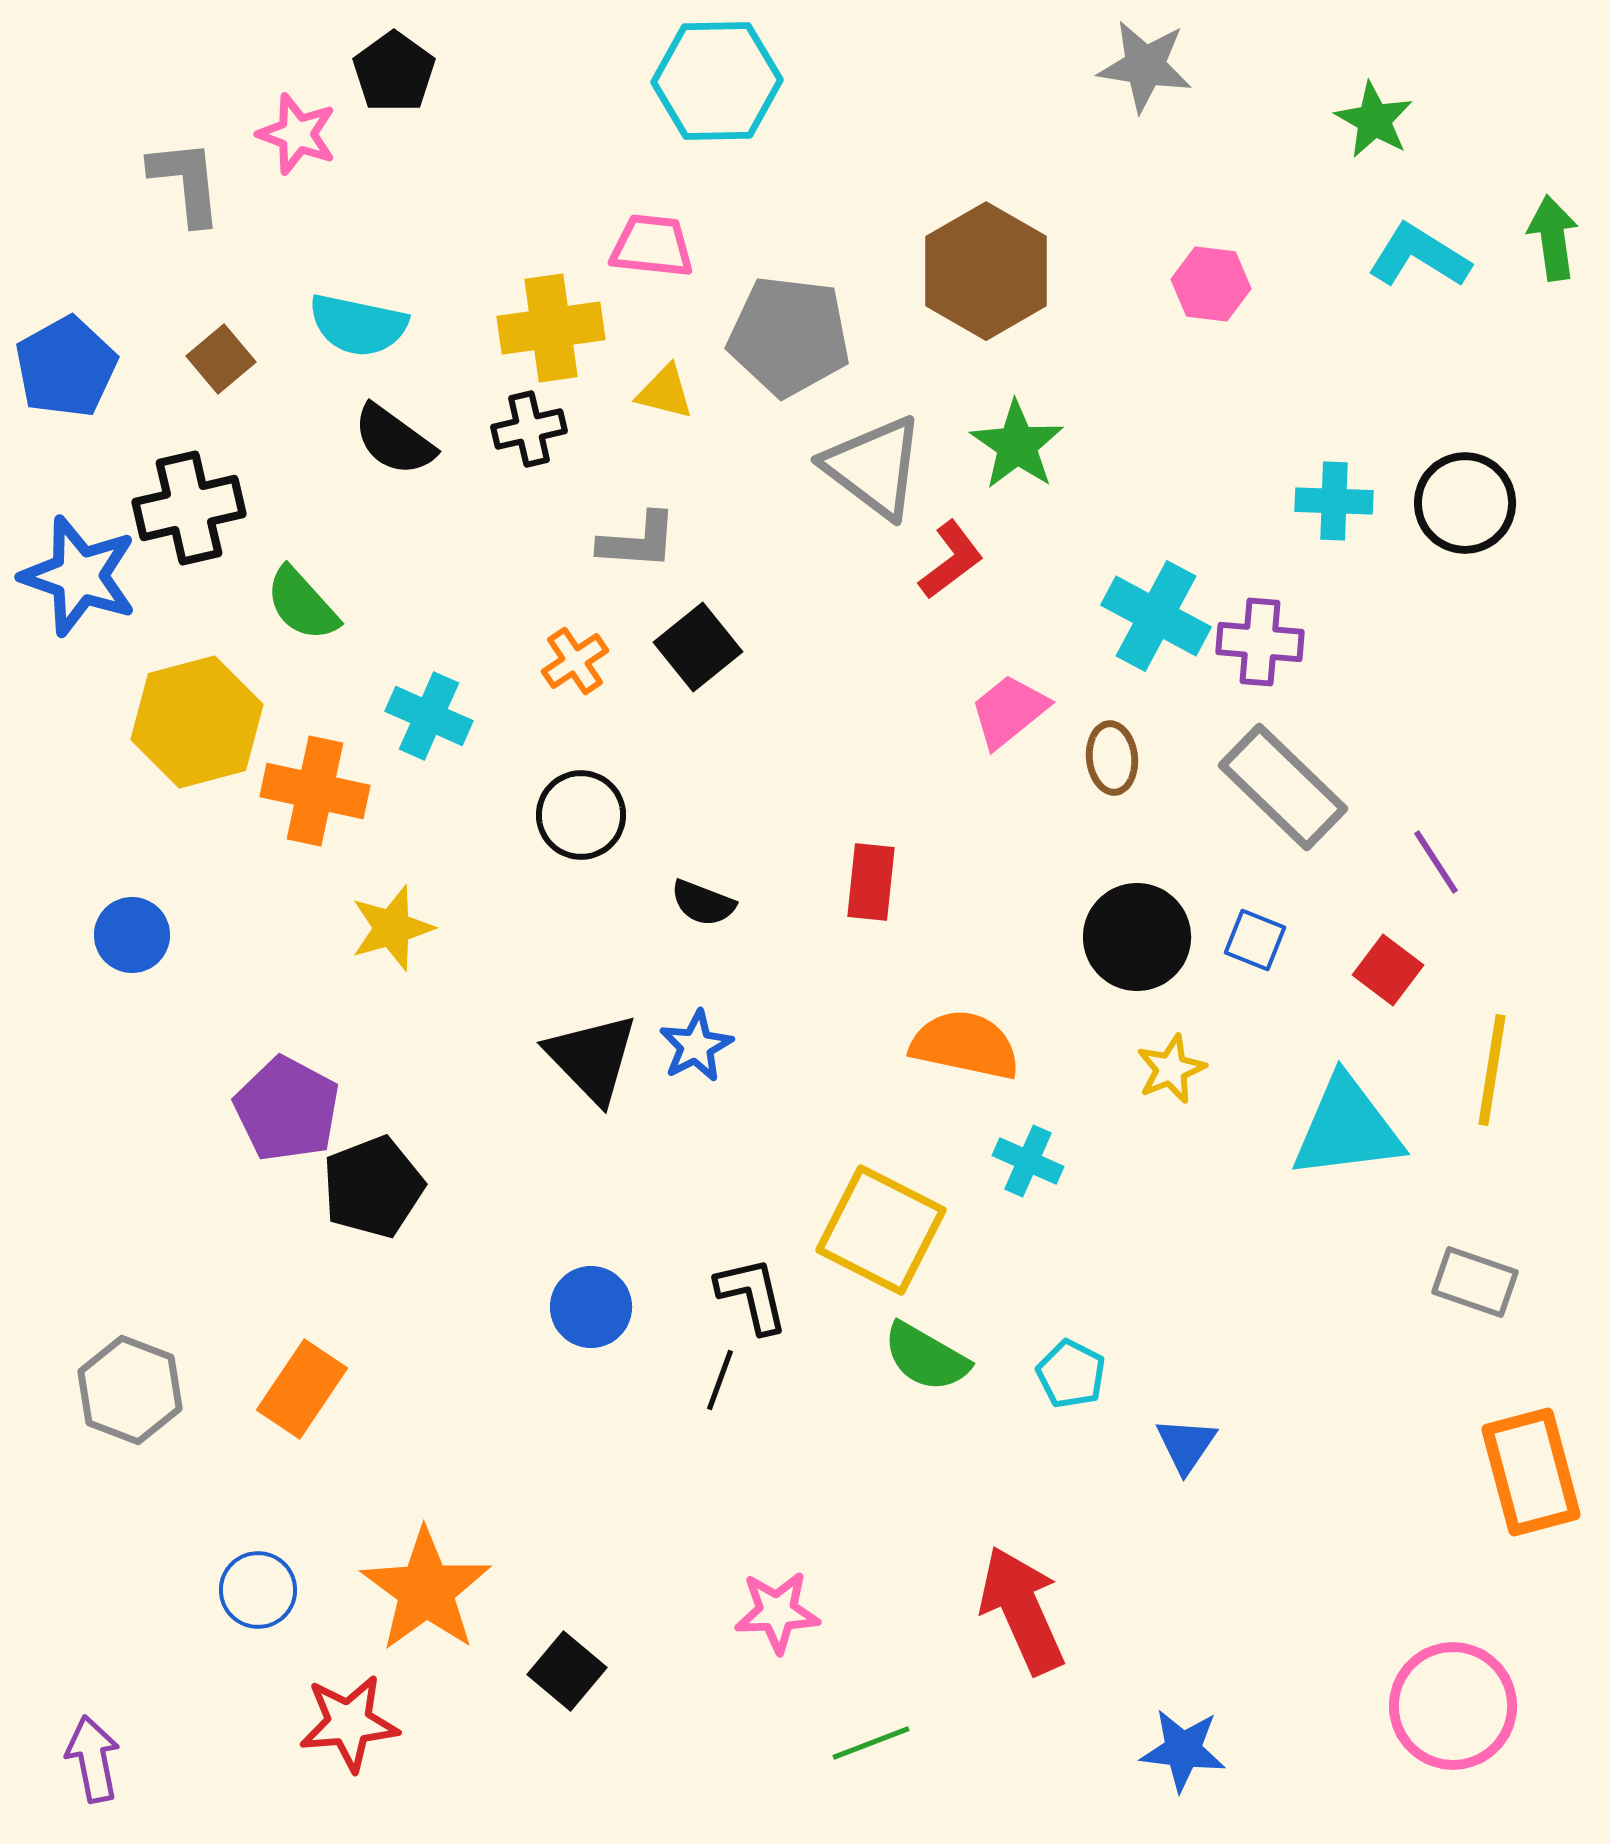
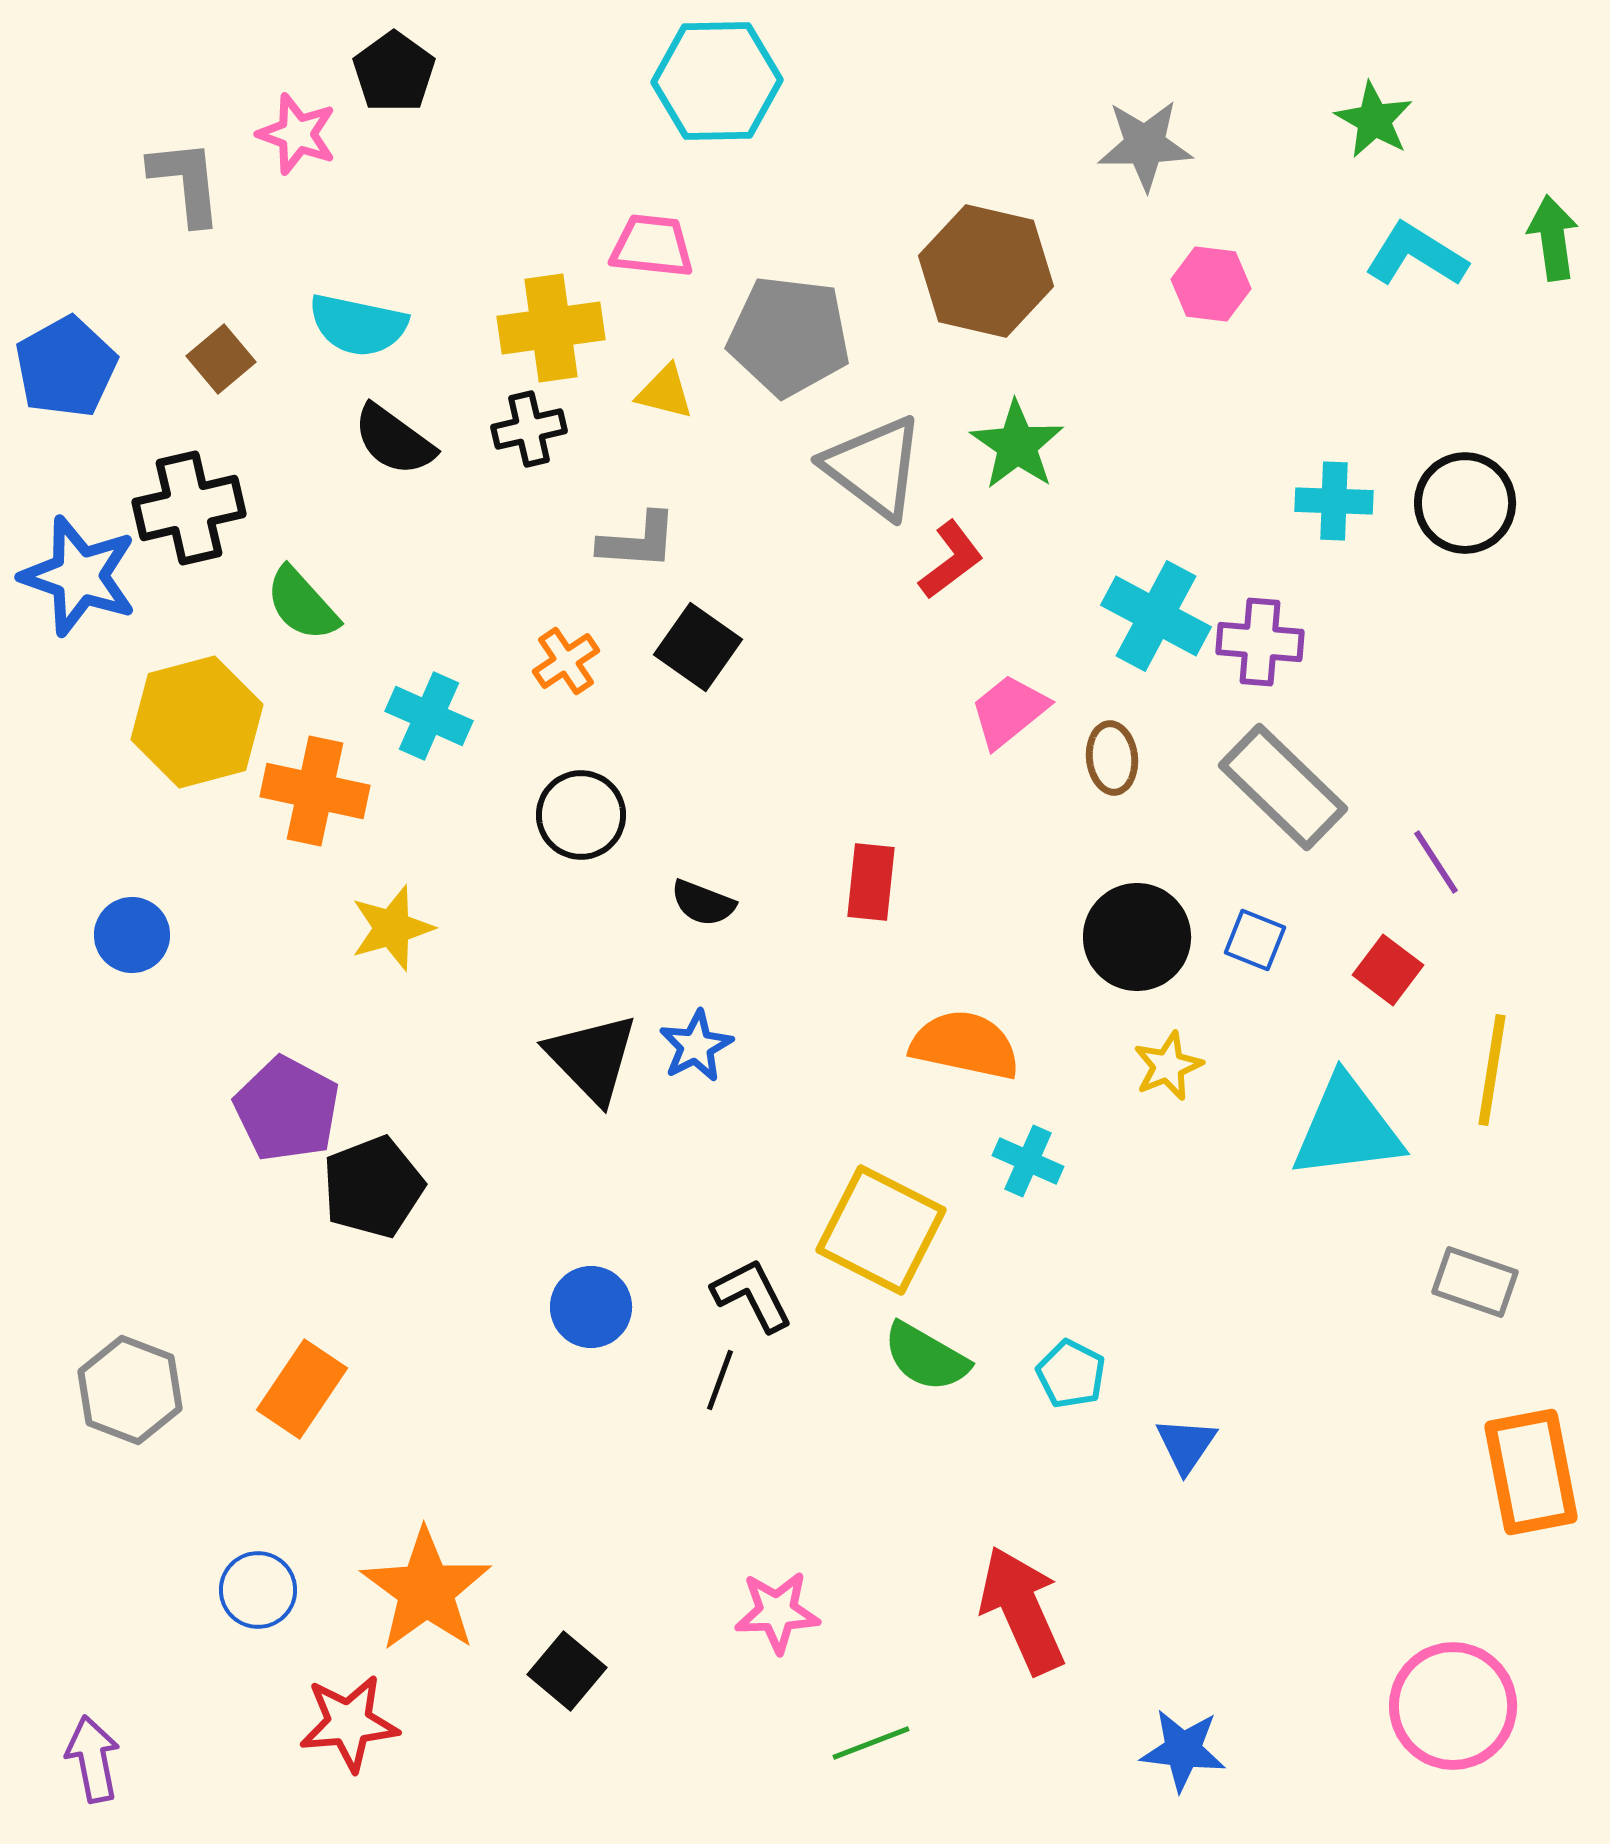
gray star at (1145, 66): moved 79 px down; rotated 10 degrees counterclockwise
cyan L-shape at (1419, 256): moved 3 px left, 1 px up
brown hexagon at (986, 271): rotated 17 degrees counterclockwise
black square at (698, 647): rotated 16 degrees counterclockwise
orange cross at (575, 661): moved 9 px left
yellow star at (1171, 1069): moved 3 px left, 3 px up
black L-shape at (752, 1295): rotated 14 degrees counterclockwise
orange rectangle at (1531, 1472): rotated 4 degrees clockwise
